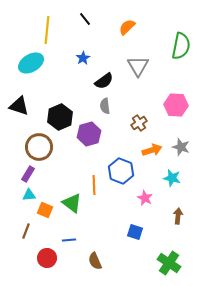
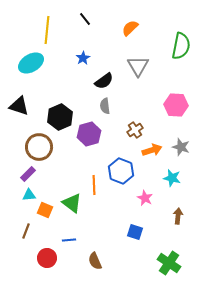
orange semicircle: moved 3 px right, 1 px down
brown cross: moved 4 px left, 7 px down
purple rectangle: rotated 14 degrees clockwise
